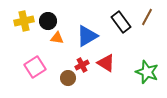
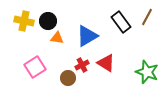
yellow cross: rotated 24 degrees clockwise
